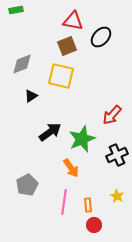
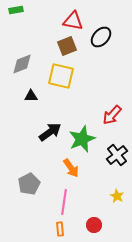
black triangle: rotated 32 degrees clockwise
black cross: rotated 15 degrees counterclockwise
gray pentagon: moved 2 px right, 1 px up
orange rectangle: moved 28 px left, 24 px down
